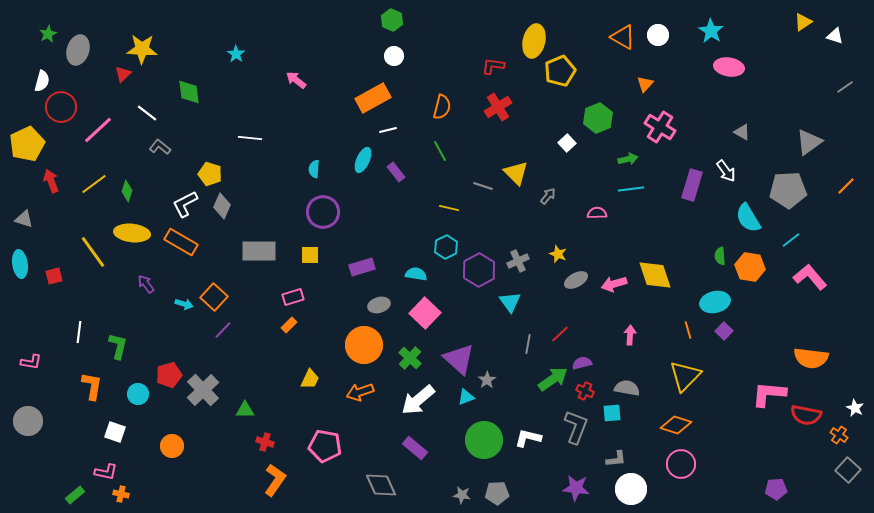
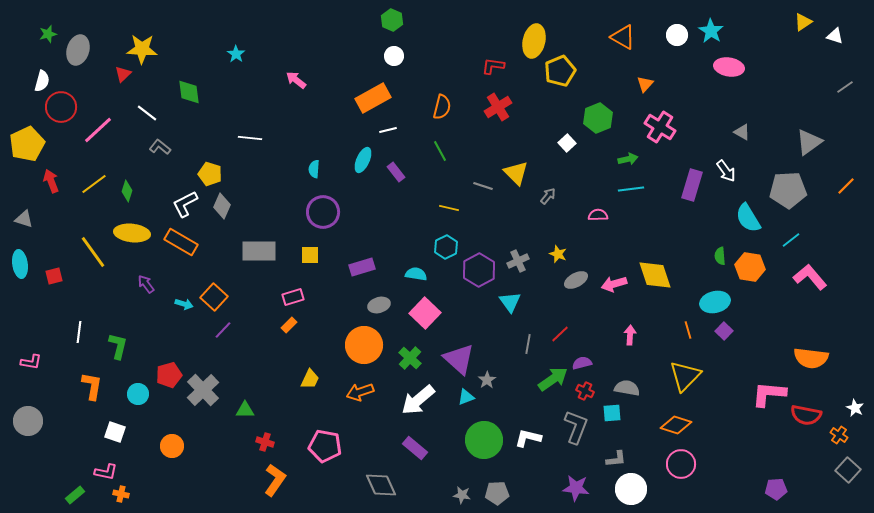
green star at (48, 34): rotated 12 degrees clockwise
white circle at (658, 35): moved 19 px right
pink semicircle at (597, 213): moved 1 px right, 2 px down
